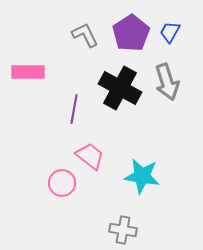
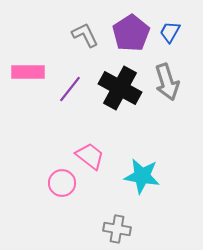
purple line: moved 4 px left, 20 px up; rotated 28 degrees clockwise
gray cross: moved 6 px left, 1 px up
